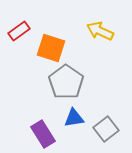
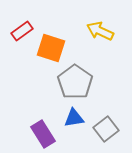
red rectangle: moved 3 px right
gray pentagon: moved 9 px right
